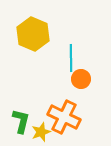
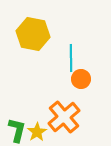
yellow hexagon: rotated 12 degrees counterclockwise
orange cross: rotated 24 degrees clockwise
green L-shape: moved 4 px left, 9 px down
yellow star: moved 4 px left; rotated 12 degrees counterclockwise
